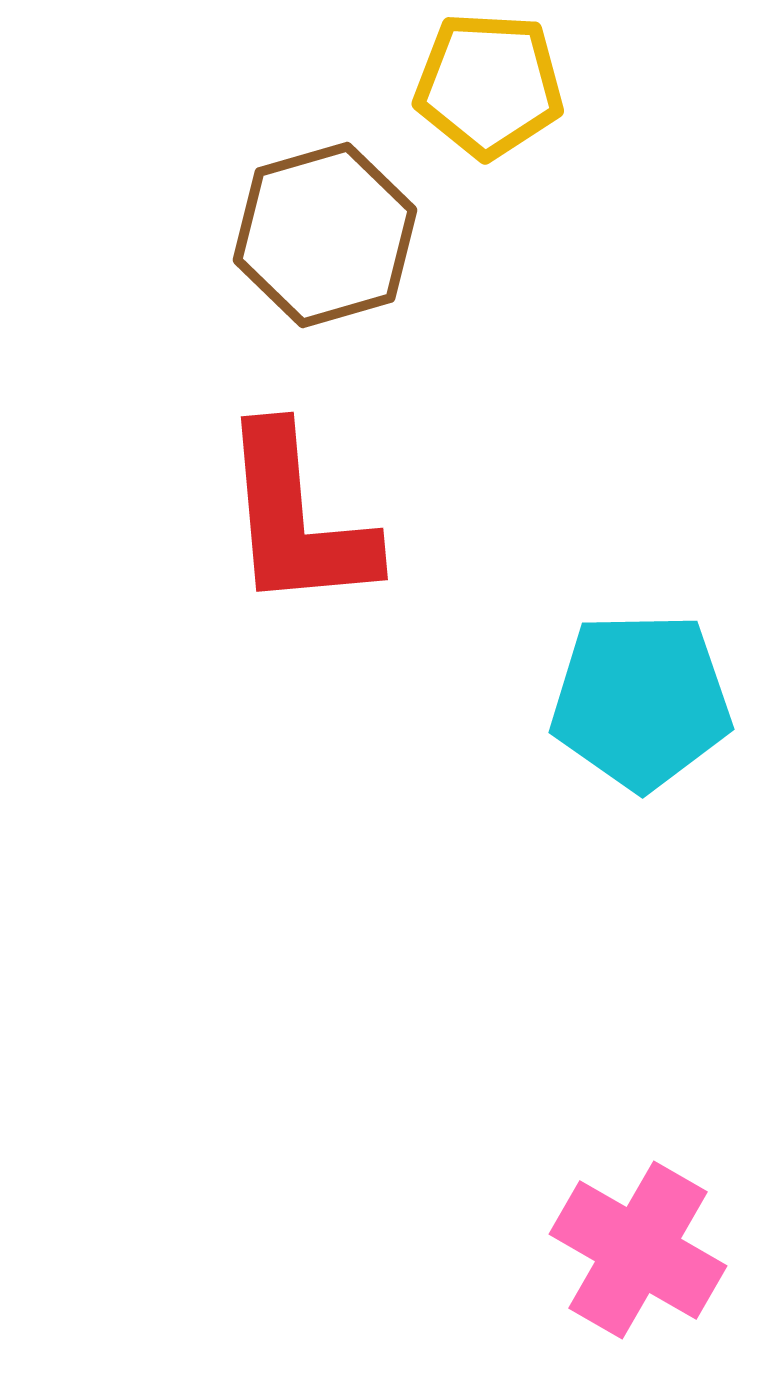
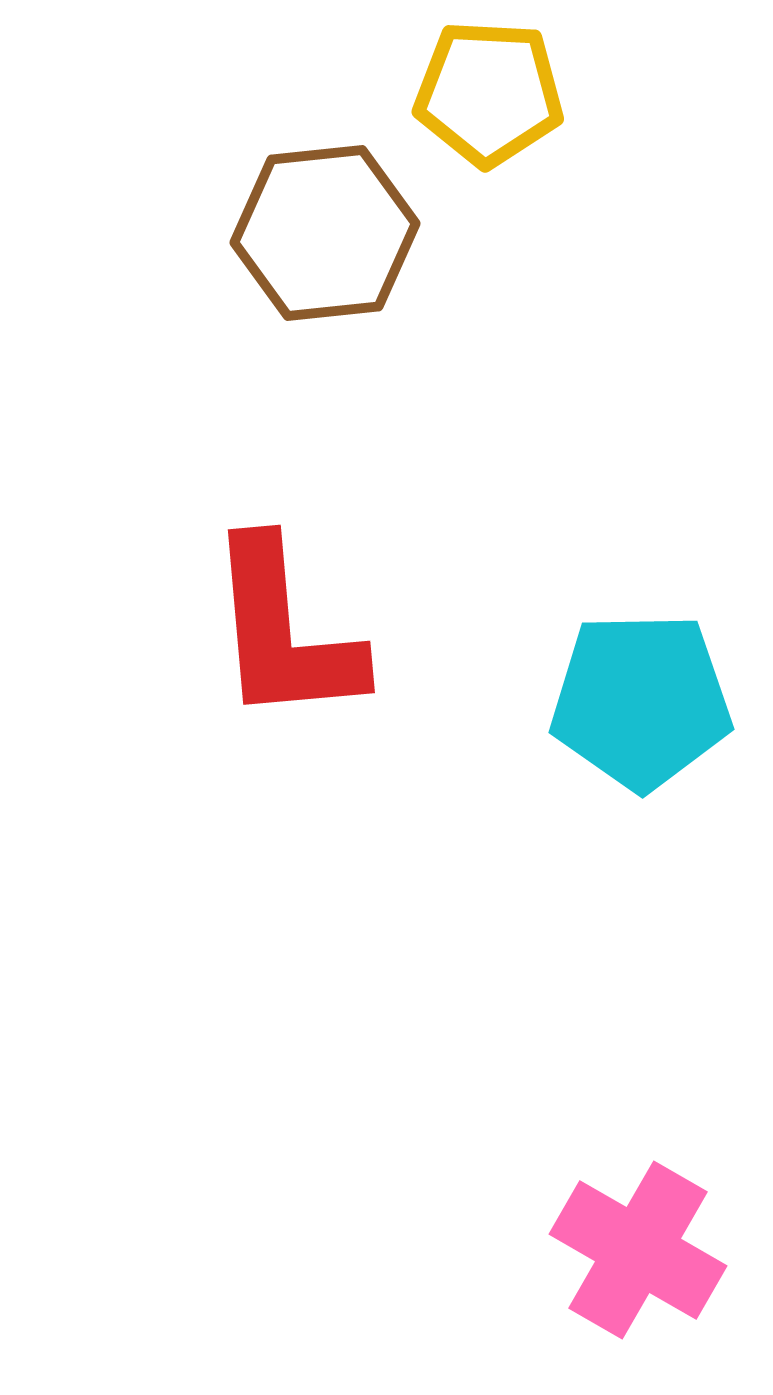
yellow pentagon: moved 8 px down
brown hexagon: moved 2 px up; rotated 10 degrees clockwise
red L-shape: moved 13 px left, 113 px down
